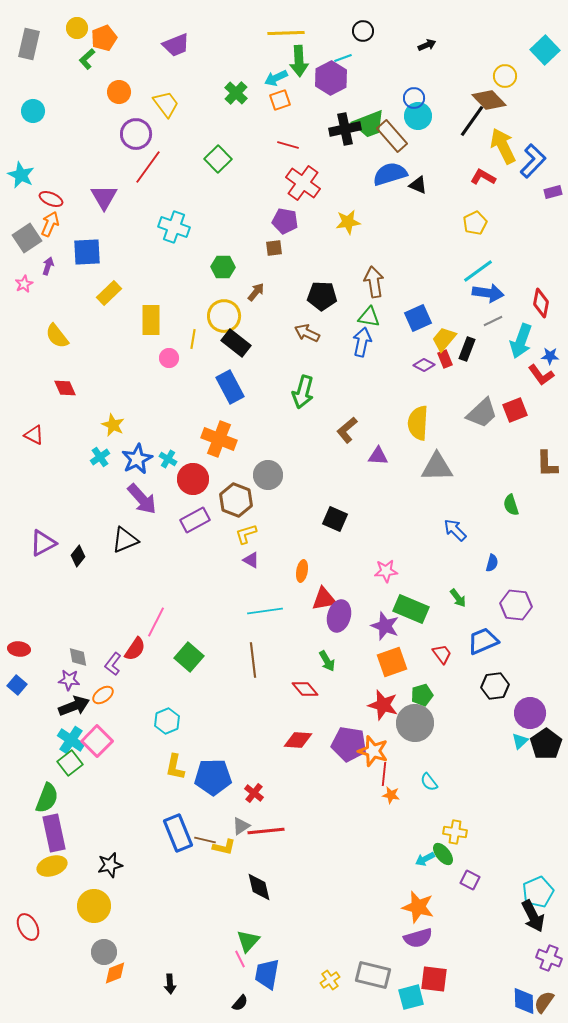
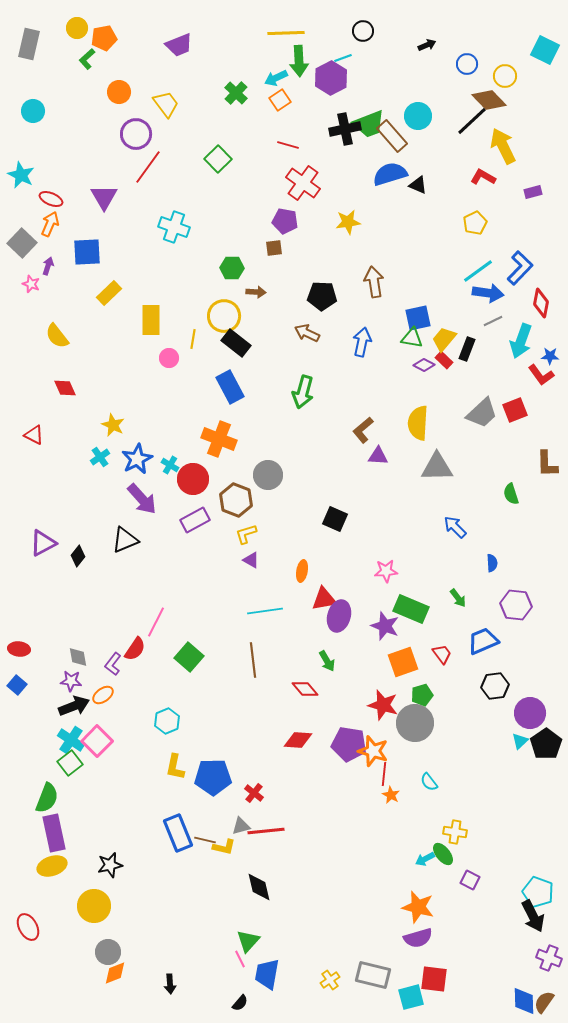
orange pentagon at (104, 38): rotated 10 degrees clockwise
purple trapezoid at (176, 45): moved 3 px right
cyan square at (545, 50): rotated 20 degrees counterclockwise
blue circle at (414, 98): moved 53 px right, 34 px up
orange square at (280, 100): rotated 15 degrees counterclockwise
black line at (472, 121): rotated 12 degrees clockwise
blue L-shape at (533, 161): moved 13 px left, 107 px down
purple rectangle at (553, 192): moved 20 px left
gray square at (27, 238): moved 5 px left, 5 px down; rotated 12 degrees counterclockwise
green hexagon at (223, 267): moved 9 px right, 1 px down
pink star at (24, 284): moved 7 px right; rotated 24 degrees counterclockwise
brown arrow at (256, 292): rotated 54 degrees clockwise
green triangle at (369, 317): moved 43 px right, 21 px down
blue square at (418, 318): rotated 12 degrees clockwise
red rectangle at (445, 359): moved 1 px left, 1 px down; rotated 24 degrees counterclockwise
brown L-shape at (347, 430): moved 16 px right
cyan cross at (168, 459): moved 2 px right, 6 px down
green semicircle at (511, 505): moved 11 px up
blue arrow at (455, 530): moved 3 px up
blue semicircle at (492, 563): rotated 18 degrees counterclockwise
orange square at (392, 662): moved 11 px right
purple star at (69, 680): moved 2 px right, 1 px down
orange star at (391, 795): rotated 18 degrees clockwise
gray triangle at (241, 826): rotated 18 degrees clockwise
cyan pentagon at (538, 892): rotated 28 degrees counterclockwise
gray circle at (104, 952): moved 4 px right
